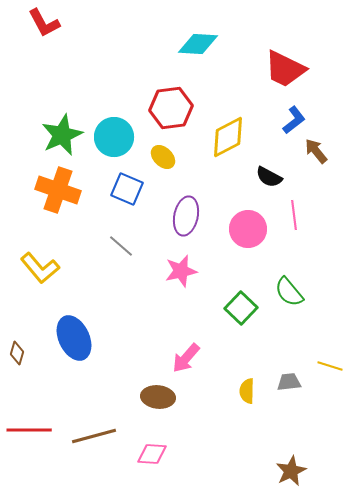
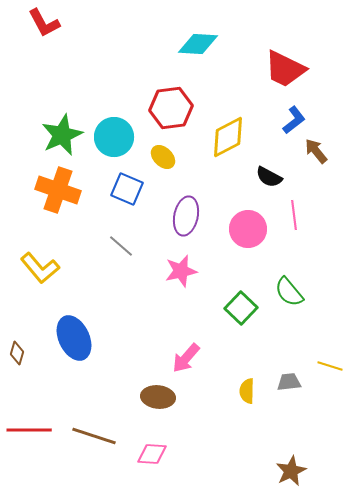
brown line: rotated 33 degrees clockwise
